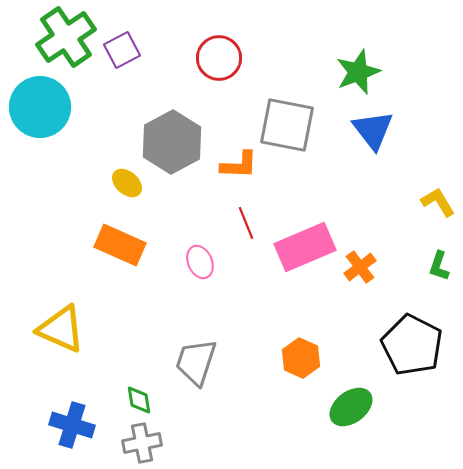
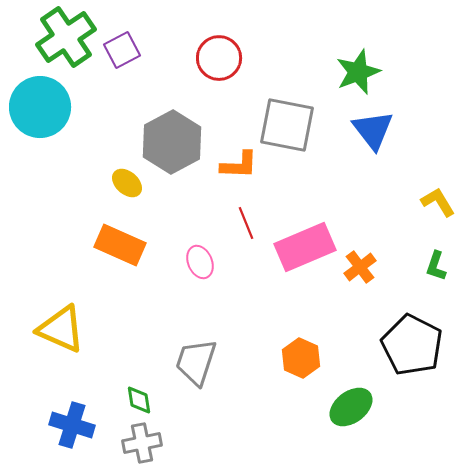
green L-shape: moved 3 px left
